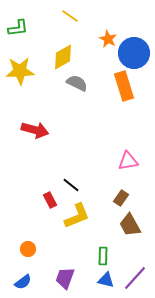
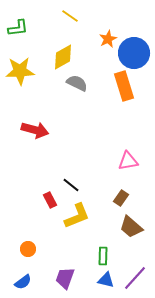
orange star: rotated 18 degrees clockwise
brown trapezoid: moved 1 px right, 2 px down; rotated 20 degrees counterclockwise
